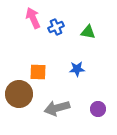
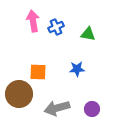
pink arrow: moved 3 px down; rotated 15 degrees clockwise
green triangle: moved 2 px down
purple circle: moved 6 px left
